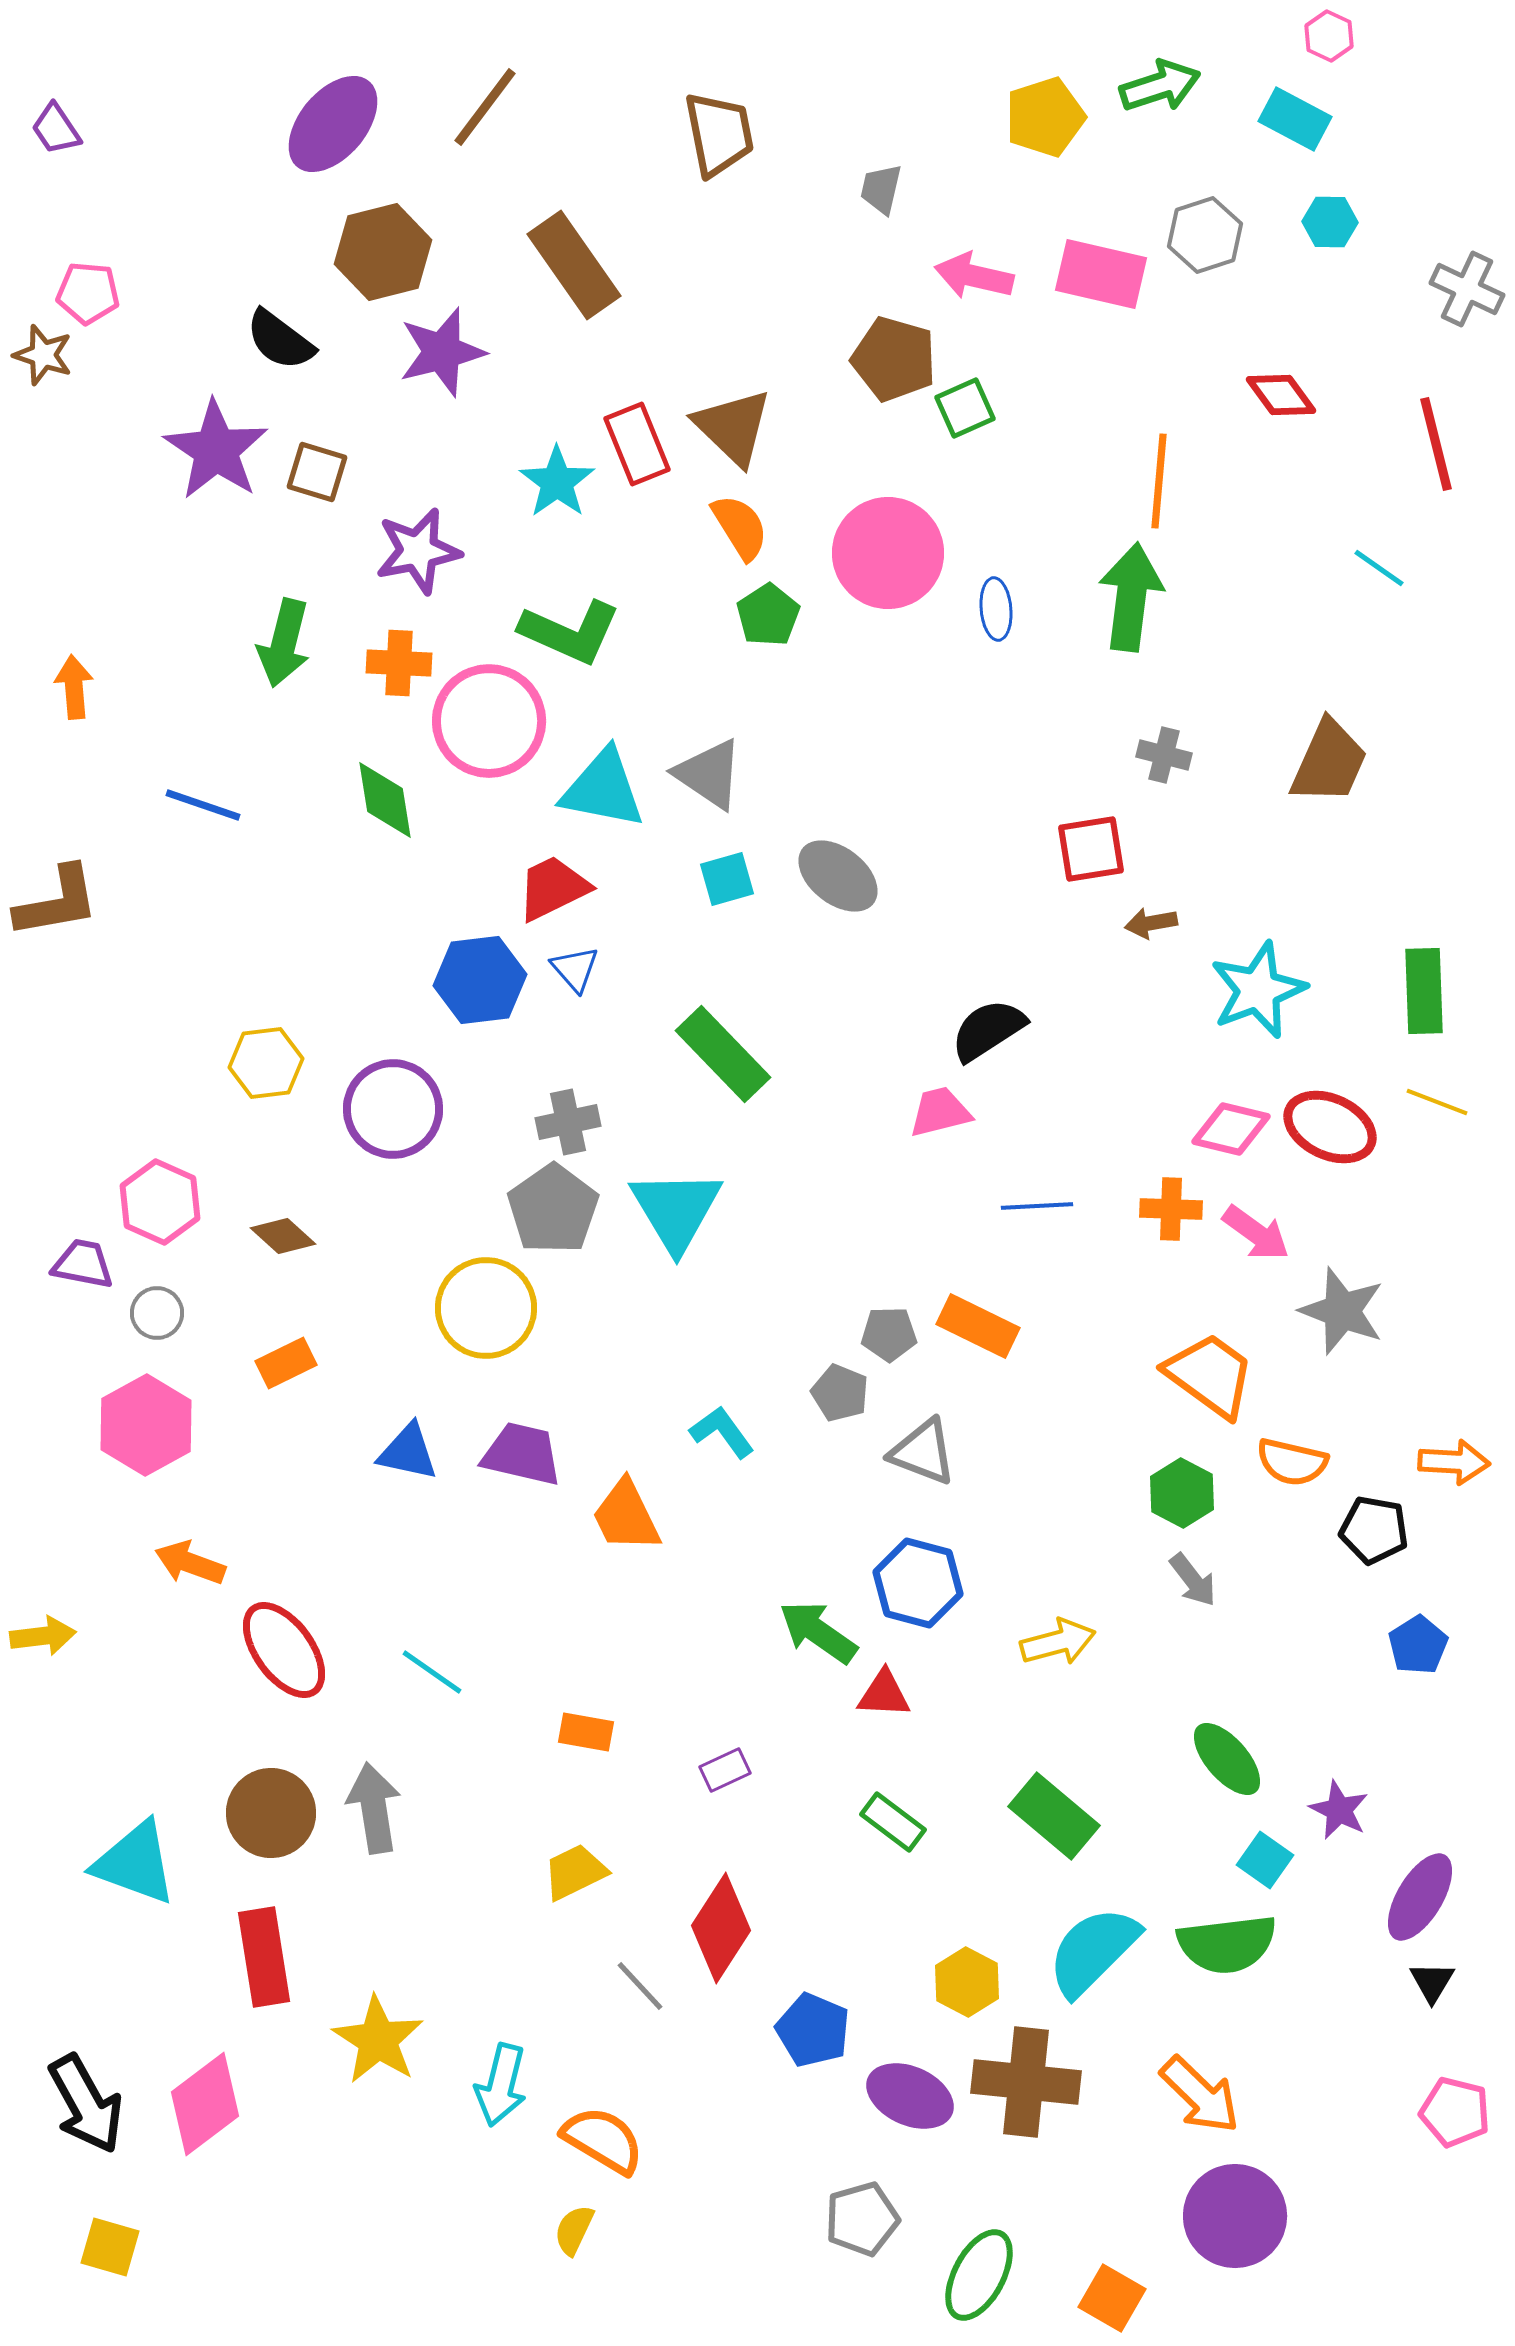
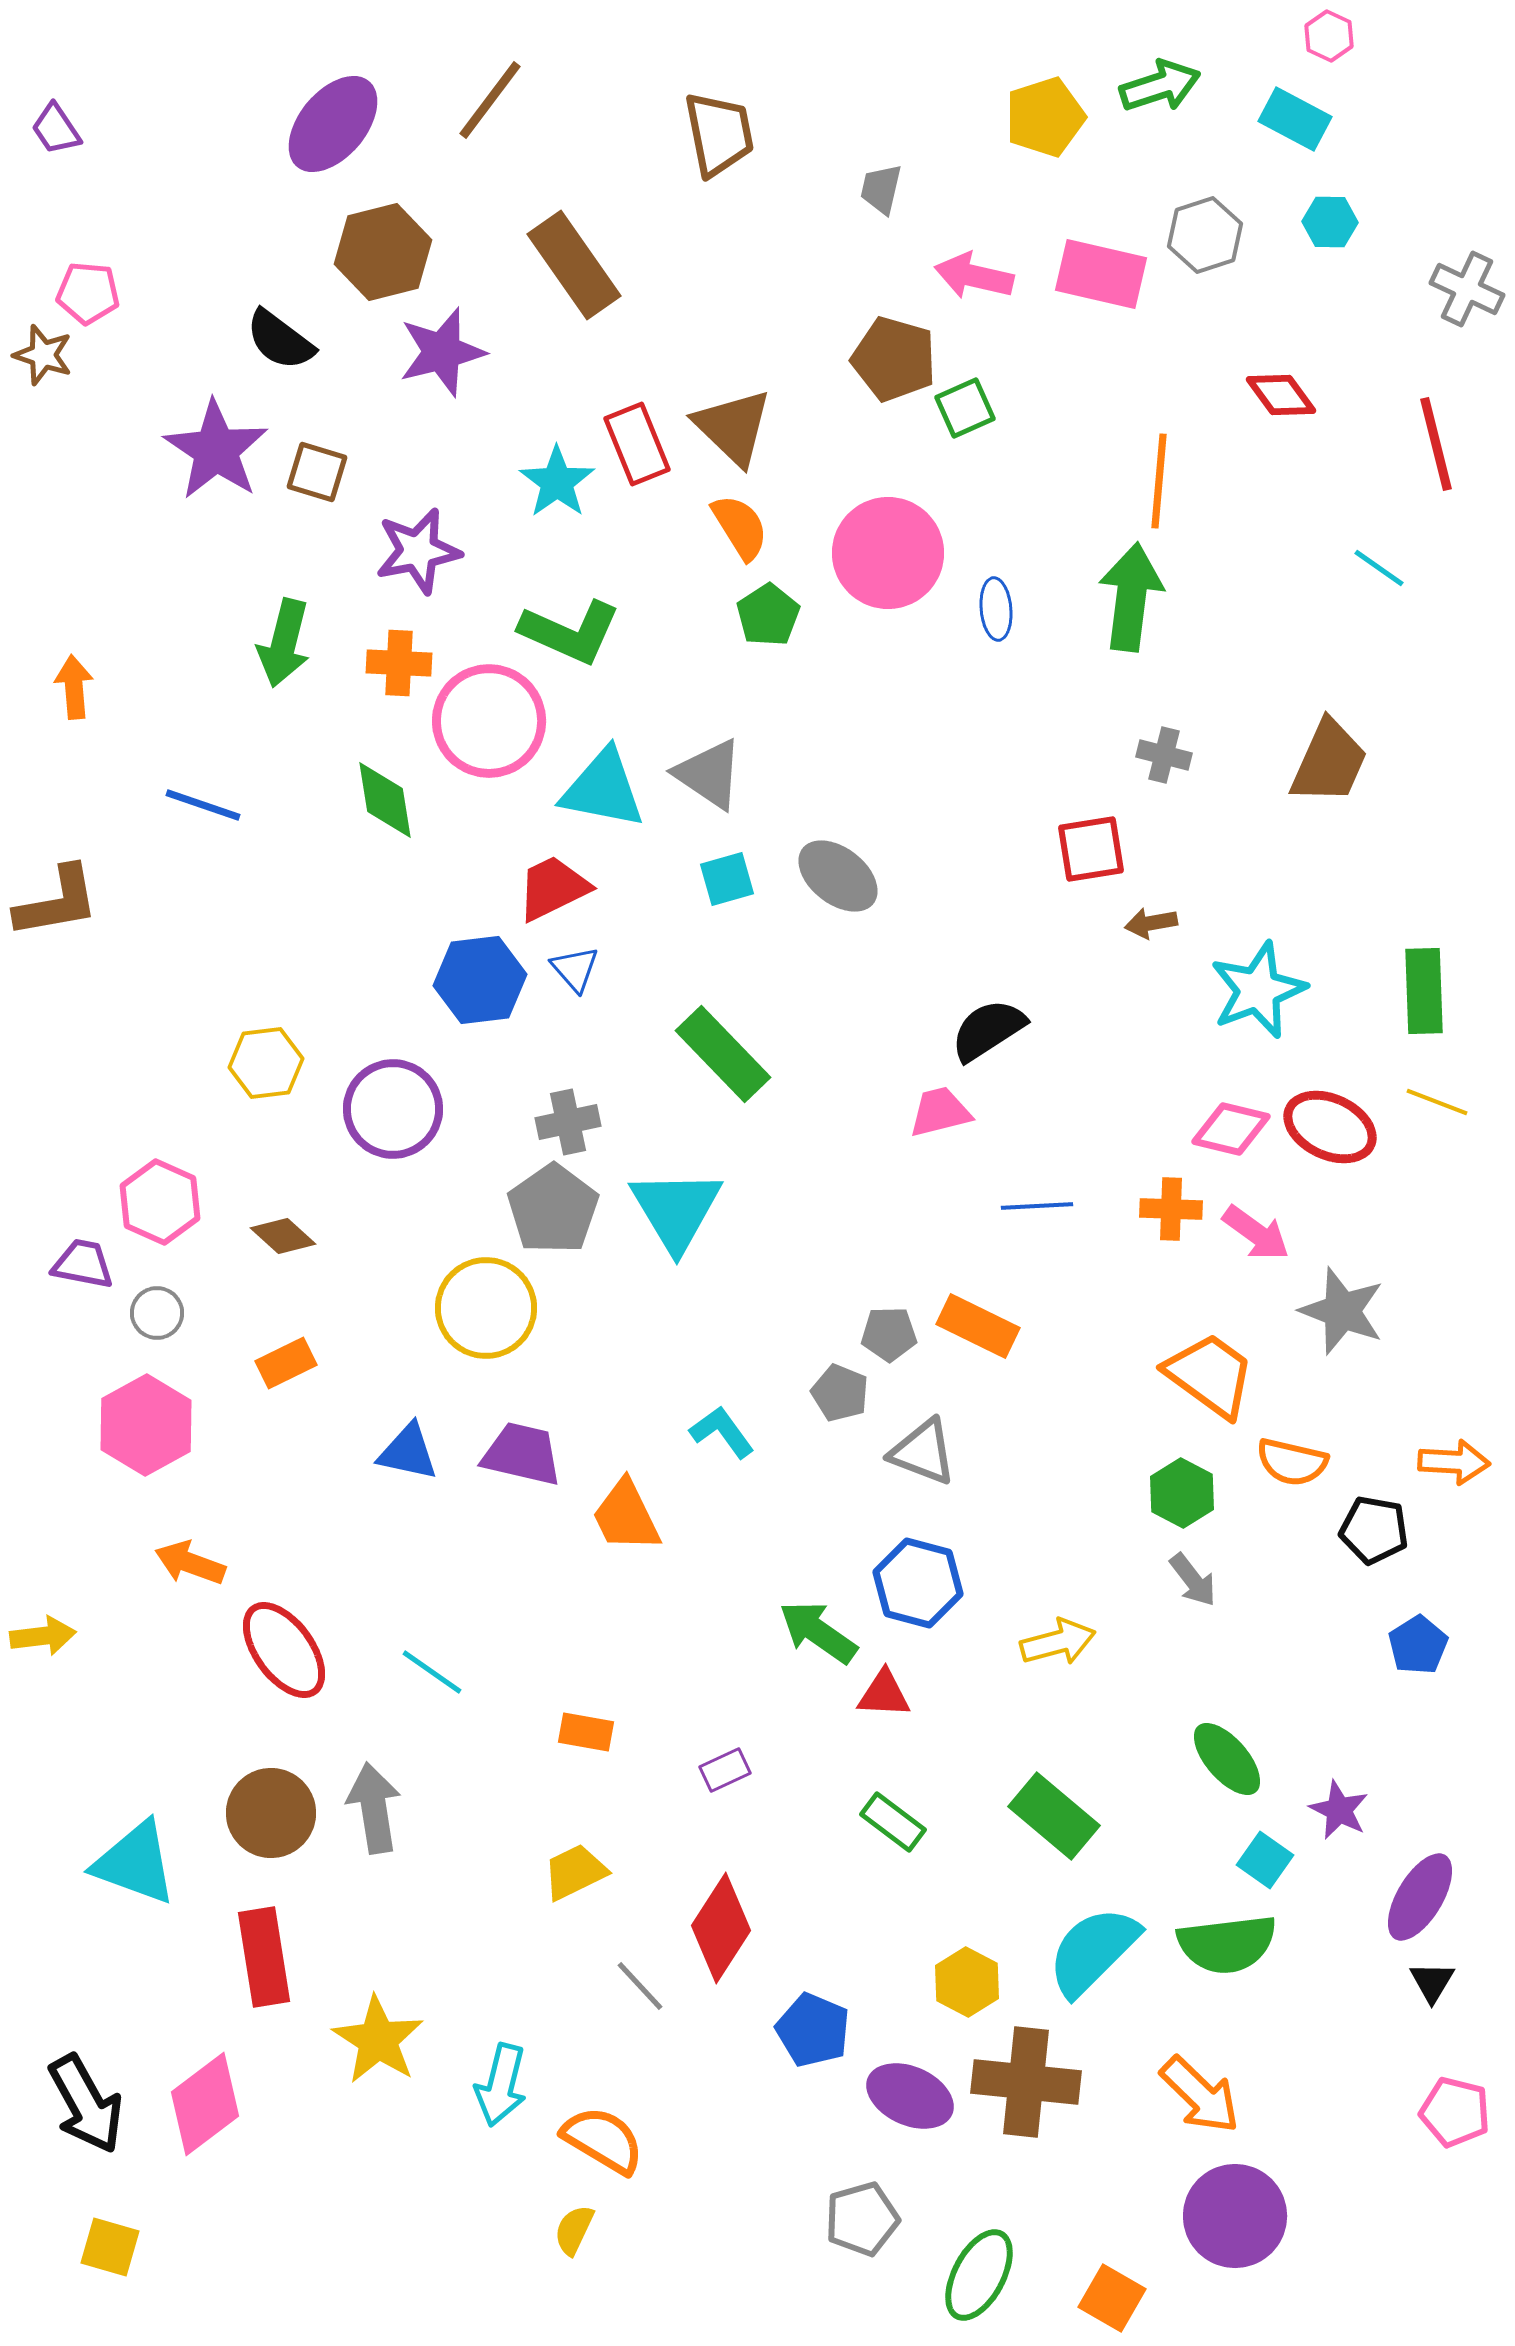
brown line at (485, 107): moved 5 px right, 7 px up
